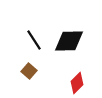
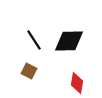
brown square: rotated 14 degrees counterclockwise
red diamond: rotated 35 degrees counterclockwise
